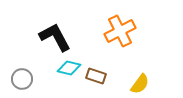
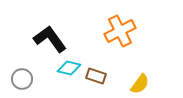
black L-shape: moved 5 px left, 2 px down; rotated 8 degrees counterclockwise
